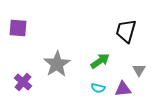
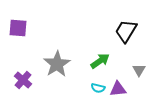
black trapezoid: rotated 15 degrees clockwise
purple cross: moved 2 px up
purple triangle: moved 5 px left
